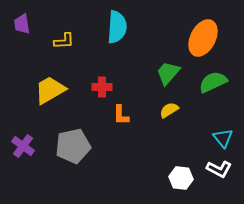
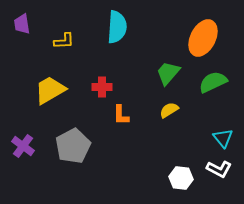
gray pentagon: rotated 16 degrees counterclockwise
